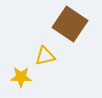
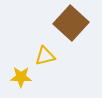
brown square: moved 1 px right, 1 px up; rotated 8 degrees clockwise
